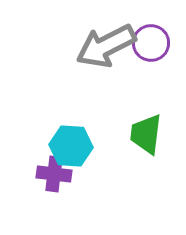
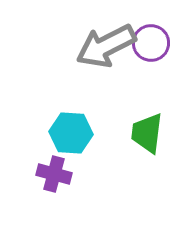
green trapezoid: moved 1 px right, 1 px up
cyan hexagon: moved 13 px up
purple cross: rotated 8 degrees clockwise
